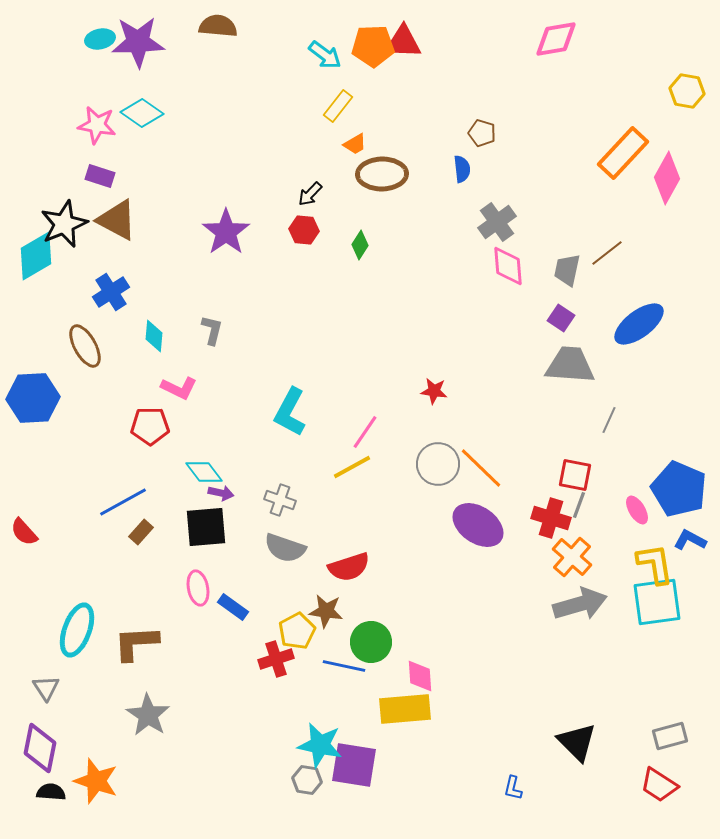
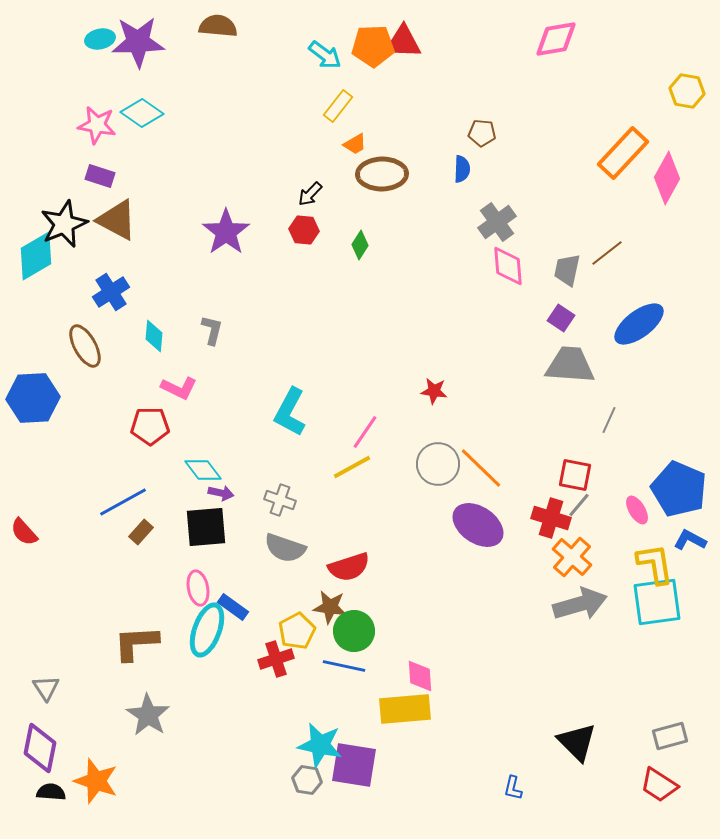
brown pentagon at (482, 133): rotated 12 degrees counterclockwise
blue semicircle at (462, 169): rotated 8 degrees clockwise
cyan diamond at (204, 472): moved 1 px left, 2 px up
gray line at (579, 505): rotated 20 degrees clockwise
brown star at (326, 611): moved 4 px right, 4 px up
cyan ellipse at (77, 630): moved 130 px right
green circle at (371, 642): moved 17 px left, 11 px up
